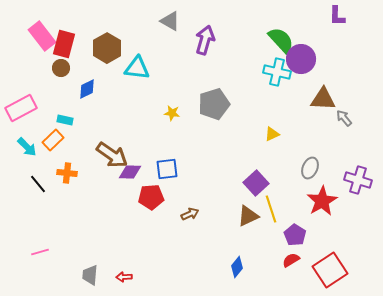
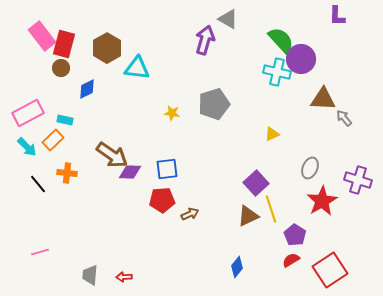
gray triangle at (170, 21): moved 58 px right, 2 px up
pink rectangle at (21, 108): moved 7 px right, 5 px down
red pentagon at (151, 197): moved 11 px right, 3 px down
